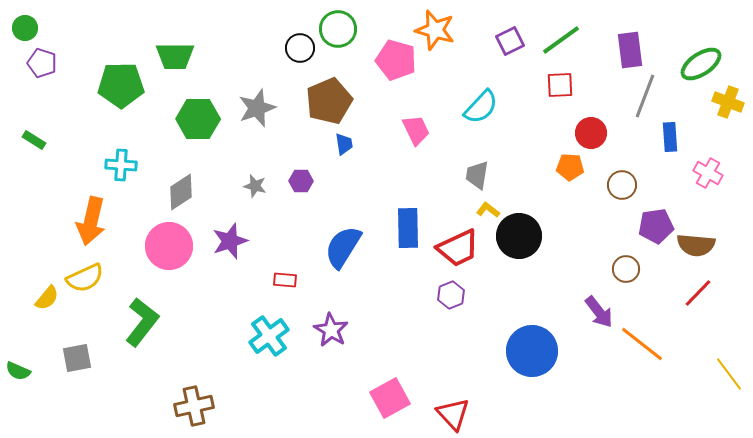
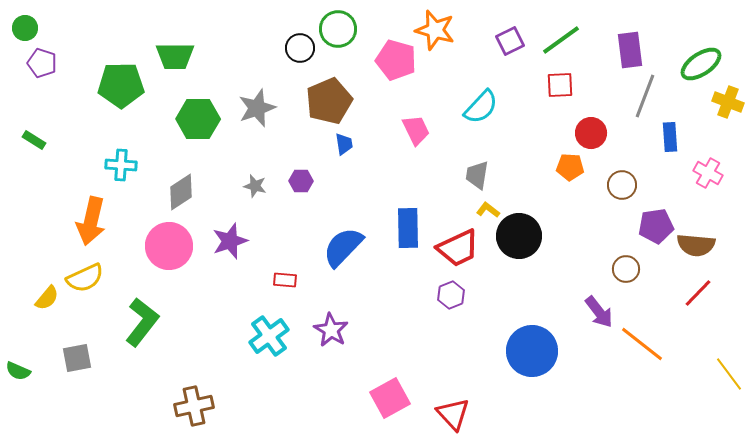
blue semicircle at (343, 247): rotated 12 degrees clockwise
